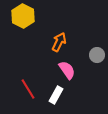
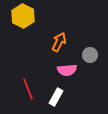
gray circle: moved 7 px left
pink semicircle: rotated 120 degrees clockwise
red line: rotated 10 degrees clockwise
white rectangle: moved 2 px down
